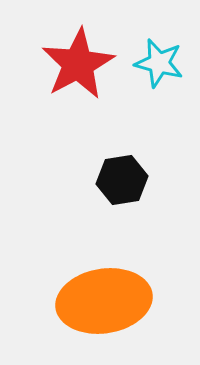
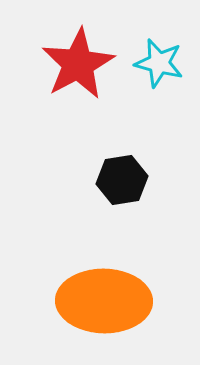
orange ellipse: rotated 10 degrees clockwise
